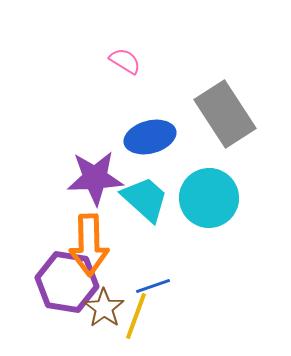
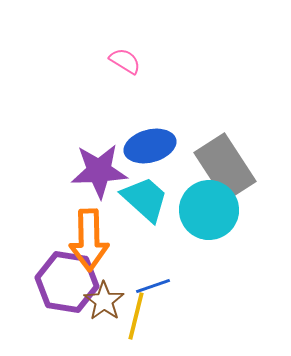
gray rectangle: moved 53 px down
blue ellipse: moved 9 px down
purple star: moved 4 px right, 7 px up
cyan circle: moved 12 px down
orange arrow: moved 5 px up
brown star: moved 7 px up
yellow line: rotated 6 degrees counterclockwise
